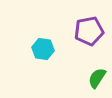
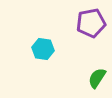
purple pentagon: moved 2 px right, 8 px up
